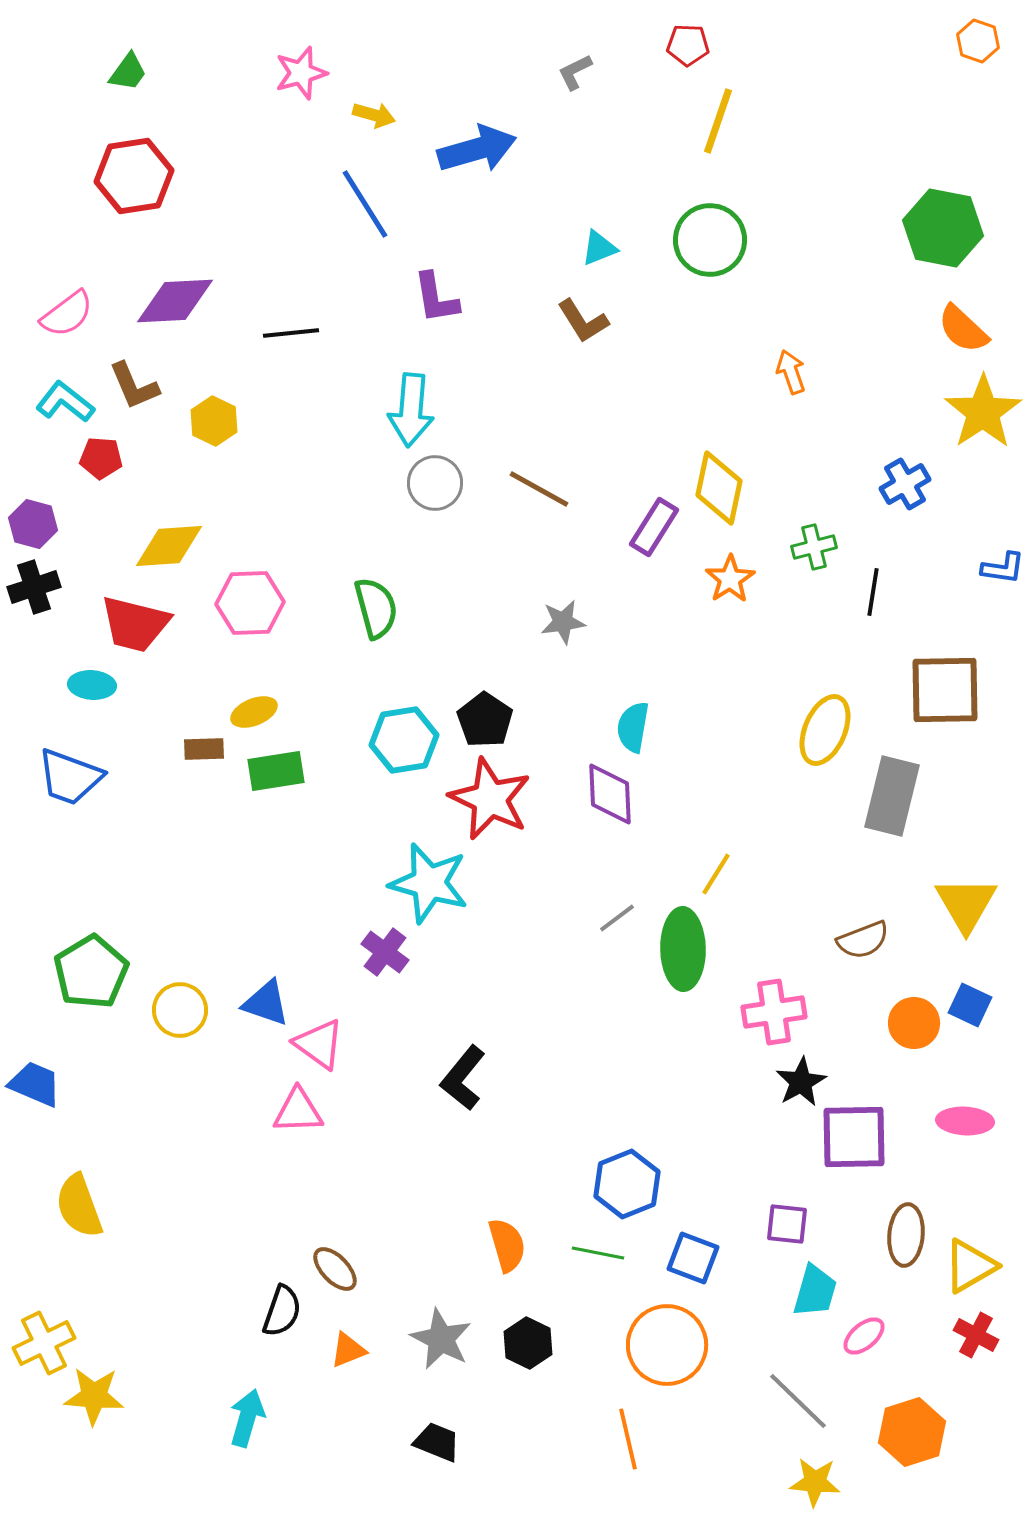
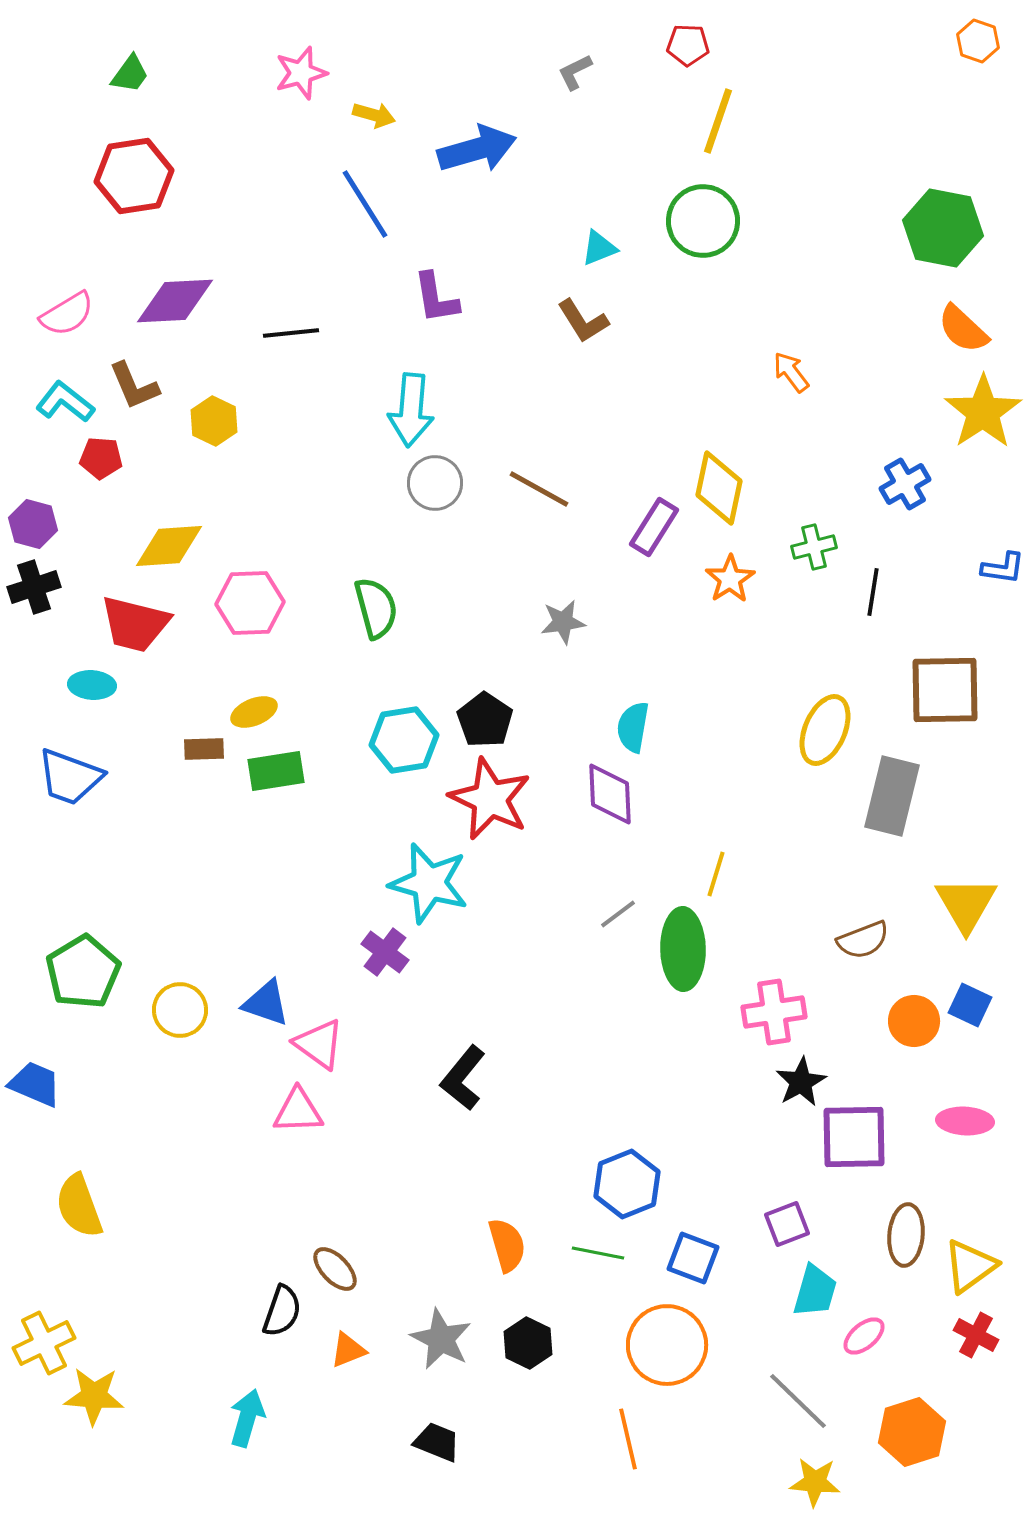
green trapezoid at (128, 72): moved 2 px right, 2 px down
green circle at (710, 240): moved 7 px left, 19 px up
pink semicircle at (67, 314): rotated 6 degrees clockwise
orange arrow at (791, 372): rotated 18 degrees counterclockwise
yellow line at (716, 874): rotated 15 degrees counterclockwise
gray line at (617, 918): moved 1 px right, 4 px up
green pentagon at (91, 972): moved 8 px left
orange circle at (914, 1023): moved 2 px up
purple square at (787, 1224): rotated 27 degrees counterclockwise
yellow triangle at (970, 1266): rotated 6 degrees counterclockwise
